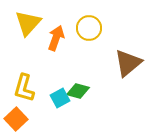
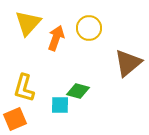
cyan square: moved 7 px down; rotated 30 degrees clockwise
orange square: moved 1 px left; rotated 20 degrees clockwise
